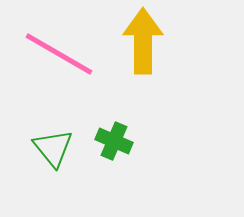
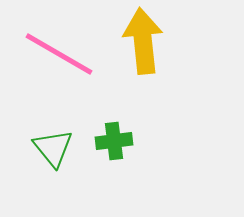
yellow arrow: rotated 6 degrees counterclockwise
green cross: rotated 30 degrees counterclockwise
